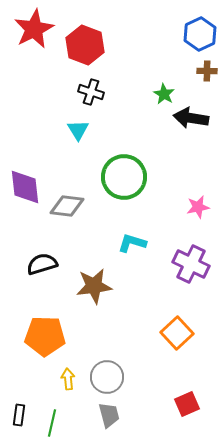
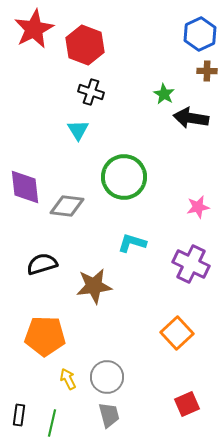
yellow arrow: rotated 20 degrees counterclockwise
